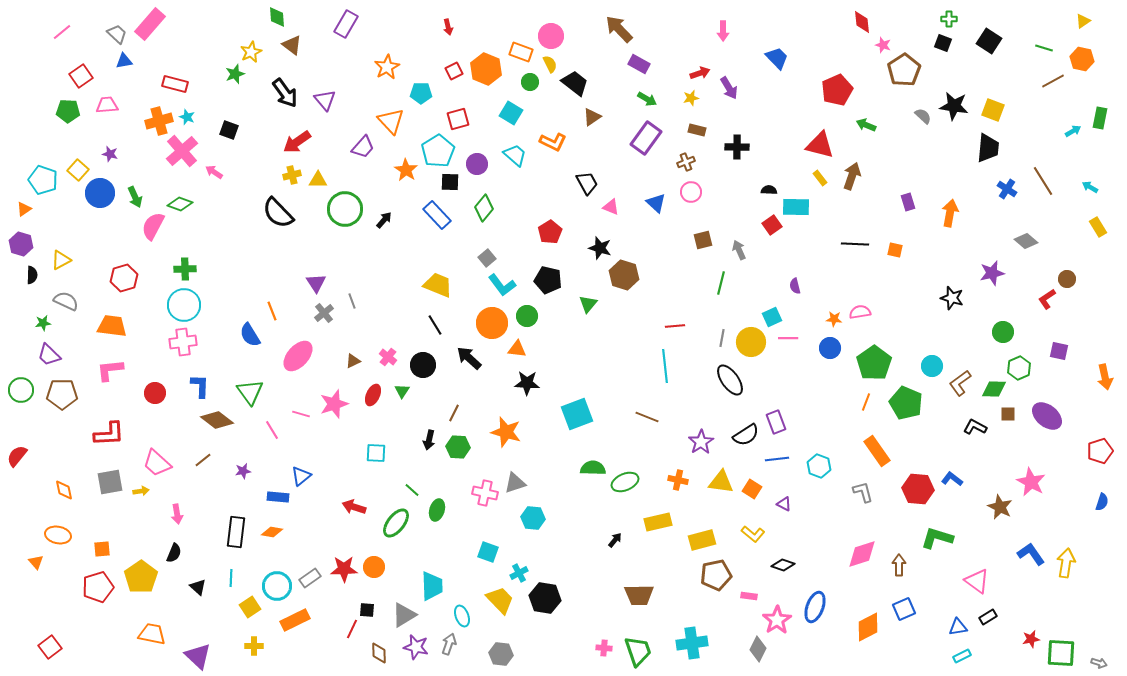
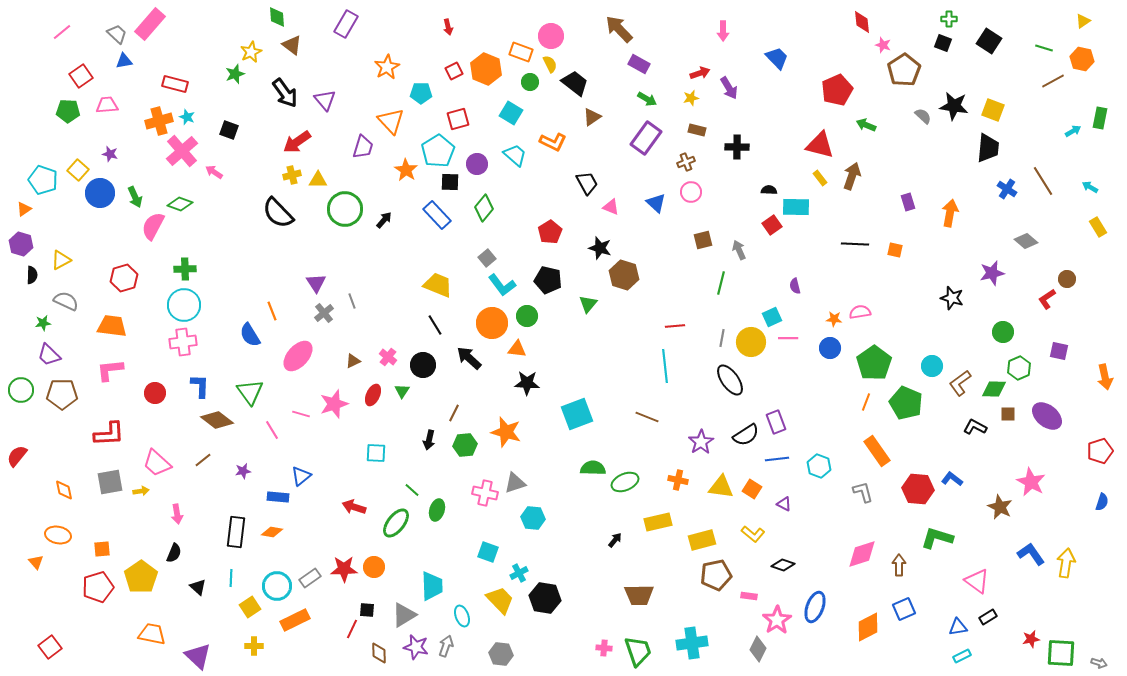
purple trapezoid at (363, 147): rotated 25 degrees counterclockwise
green hexagon at (458, 447): moved 7 px right, 2 px up; rotated 10 degrees counterclockwise
yellow triangle at (721, 482): moved 5 px down
gray arrow at (449, 644): moved 3 px left, 2 px down
